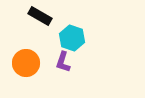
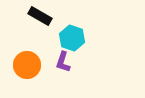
orange circle: moved 1 px right, 2 px down
